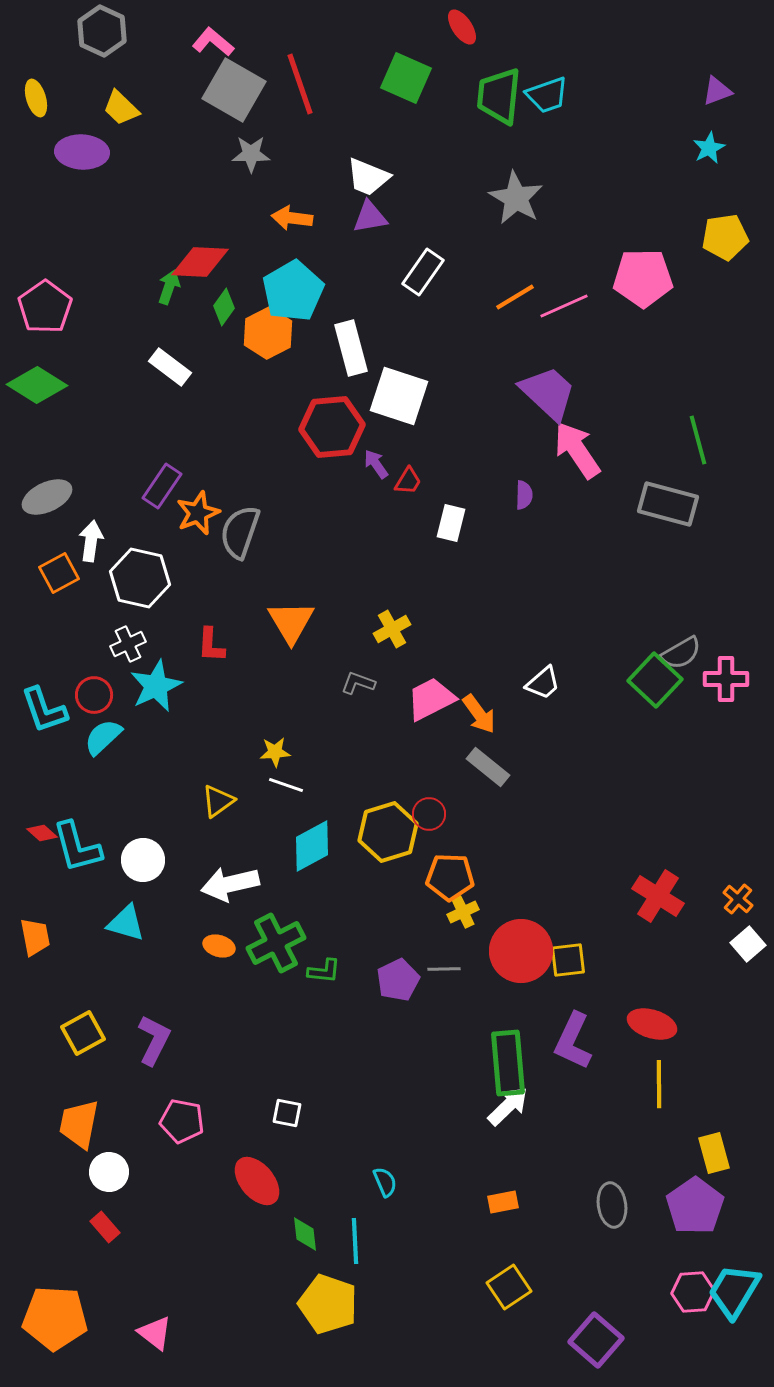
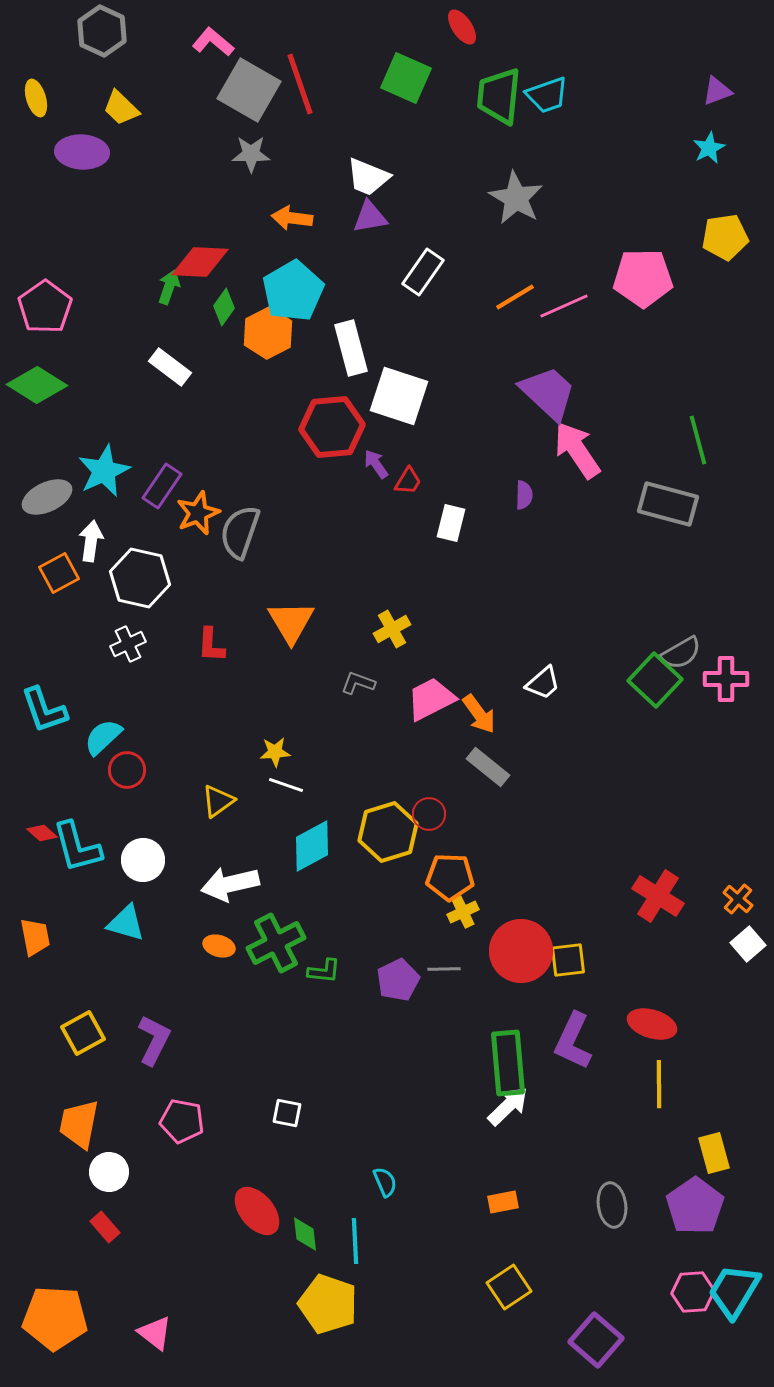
gray square at (234, 90): moved 15 px right
cyan star at (156, 686): moved 52 px left, 215 px up
red circle at (94, 695): moved 33 px right, 75 px down
red ellipse at (257, 1181): moved 30 px down
